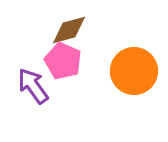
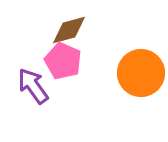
orange circle: moved 7 px right, 2 px down
